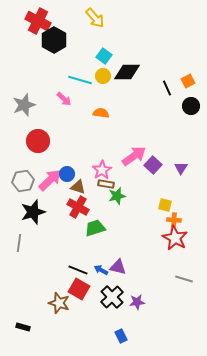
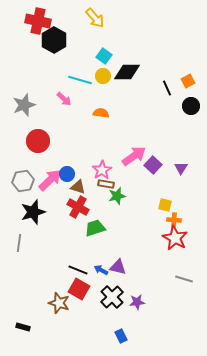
red cross at (38, 21): rotated 15 degrees counterclockwise
